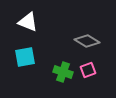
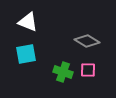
cyan square: moved 1 px right, 3 px up
pink square: rotated 21 degrees clockwise
